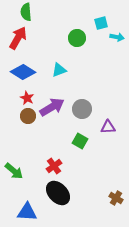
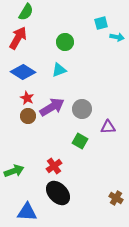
green semicircle: rotated 144 degrees counterclockwise
green circle: moved 12 px left, 4 px down
green arrow: rotated 60 degrees counterclockwise
